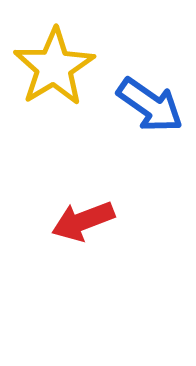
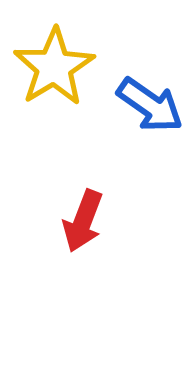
red arrow: rotated 48 degrees counterclockwise
